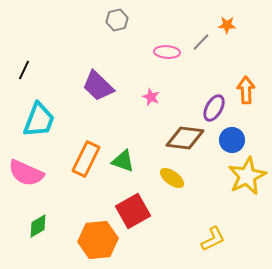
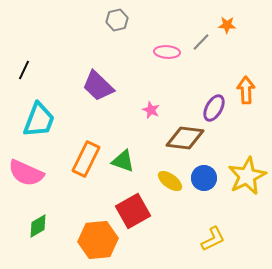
pink star: moved 13 px down
blue circle: moved 28 px left, 38 px down
yellow ellipse: moved 2 px left, 3 px down
